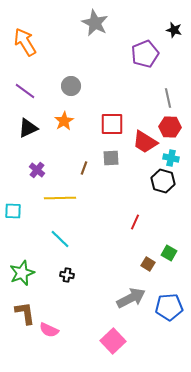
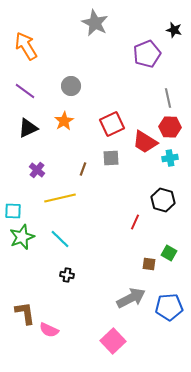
orange arrow: moved 1 px right, 4 px down
purple pentagon: moved 2 px right
red square: rotated 25 degrees counterclockwise
cyan cross: moved 1 px left; rotated 21 degrees counterclockwise
brown line: moved 1 px left, 1 px down
black hexagon: moved 19 px down
yellow line: rotated 12 degrees counterclockwise
brown square: moved 1 px right; rotated 24 degrees counterclockwise
green star: moved 36 px up
